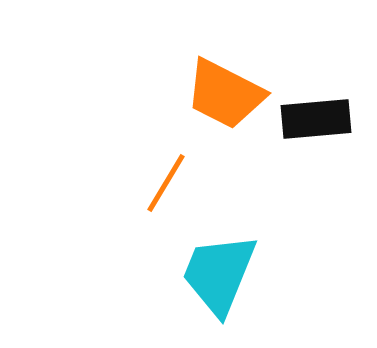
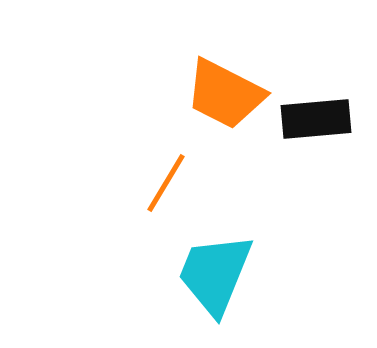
cyan trapezoid: moved 4 px left
